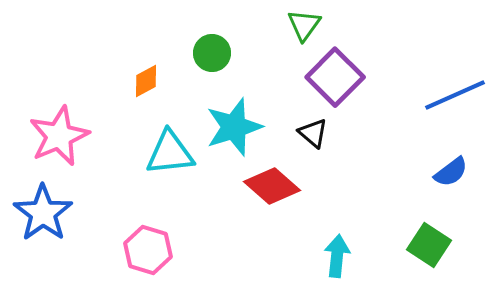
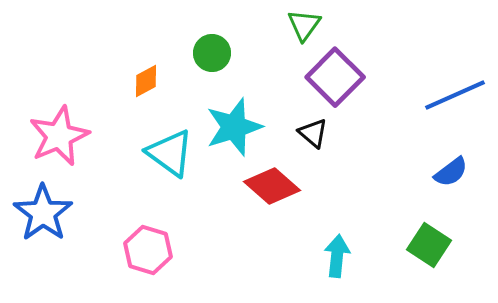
cyan triangle: rotated 42 degrees clockwise
